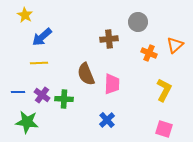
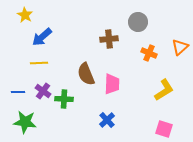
orange triangle: moved 5 px right, 2 px down
yellow L-shape: rotated 30 degrees clockwise
purple cross: moved 1 px right, 4 px up
green star: moved 2 px left
